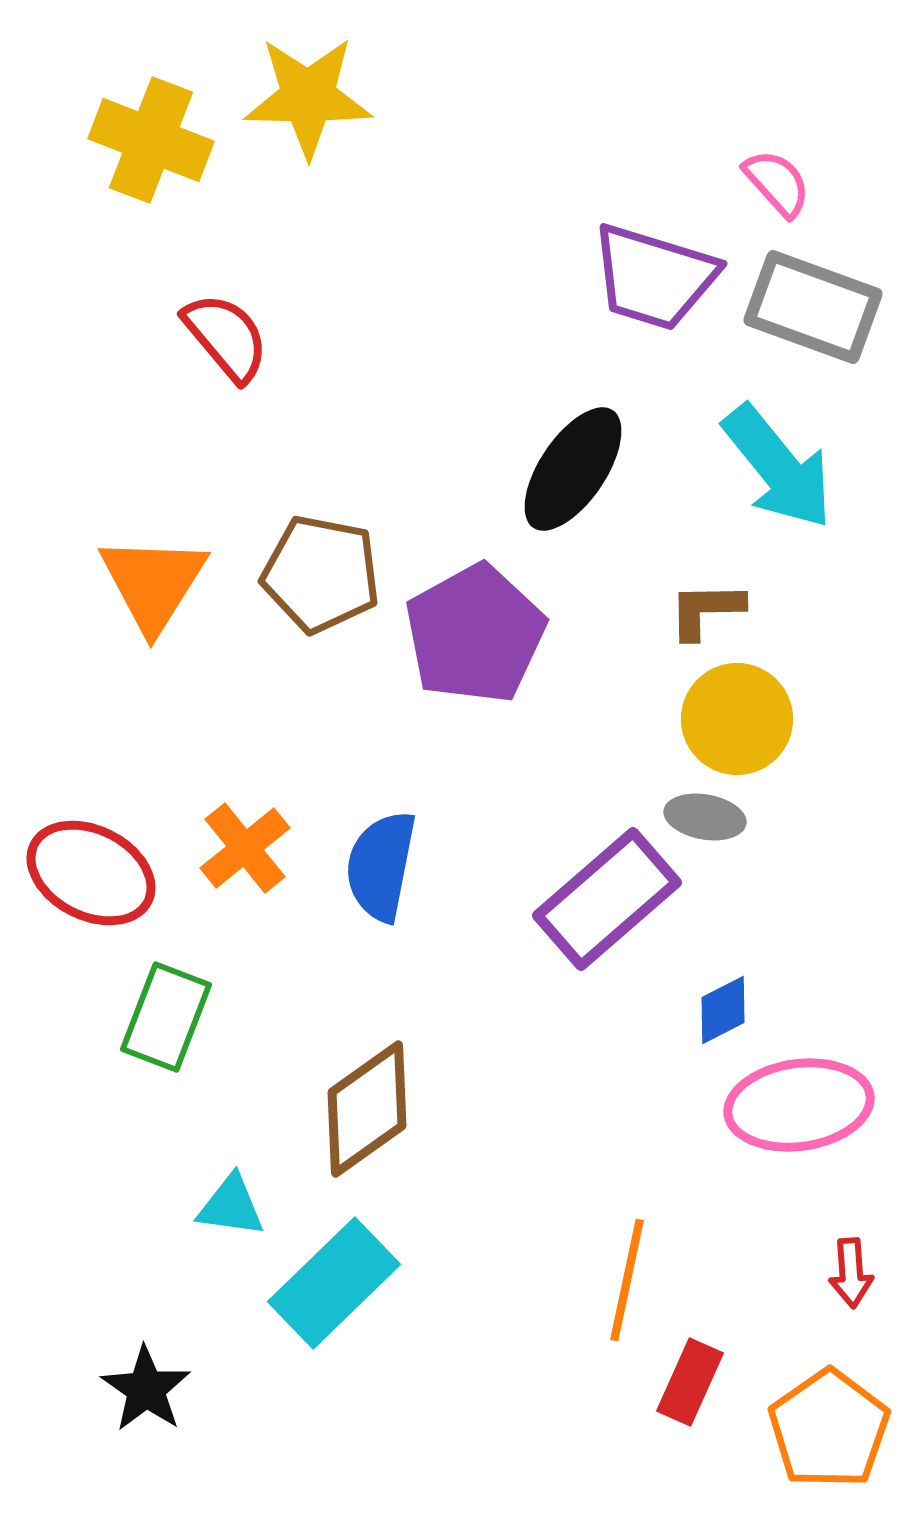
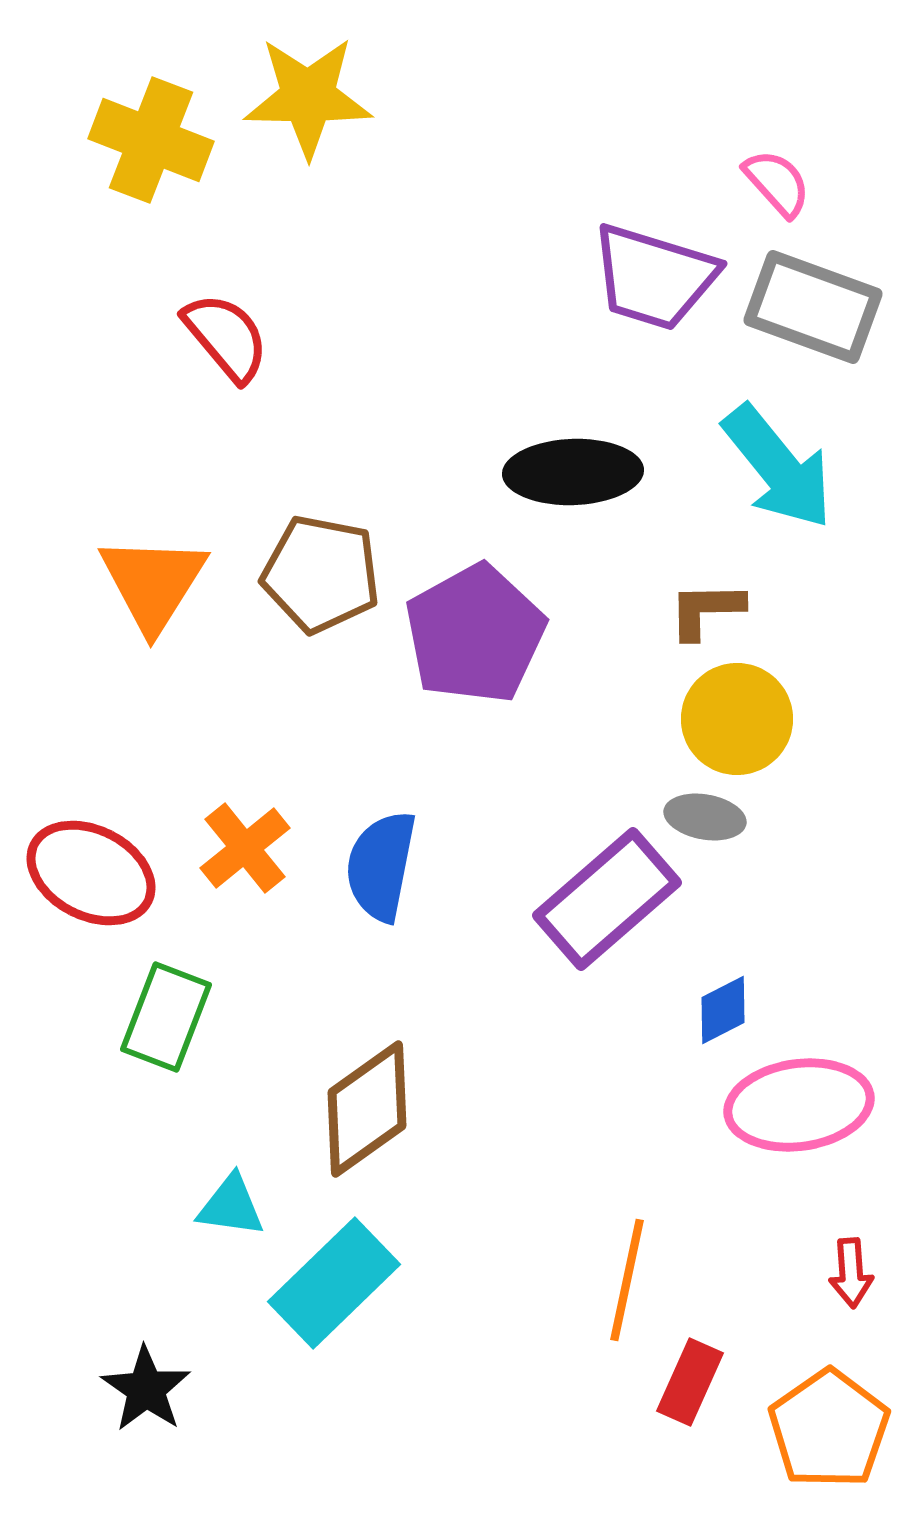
black ellipse: moved 3 px down; rotated 54 degrees clockwise
